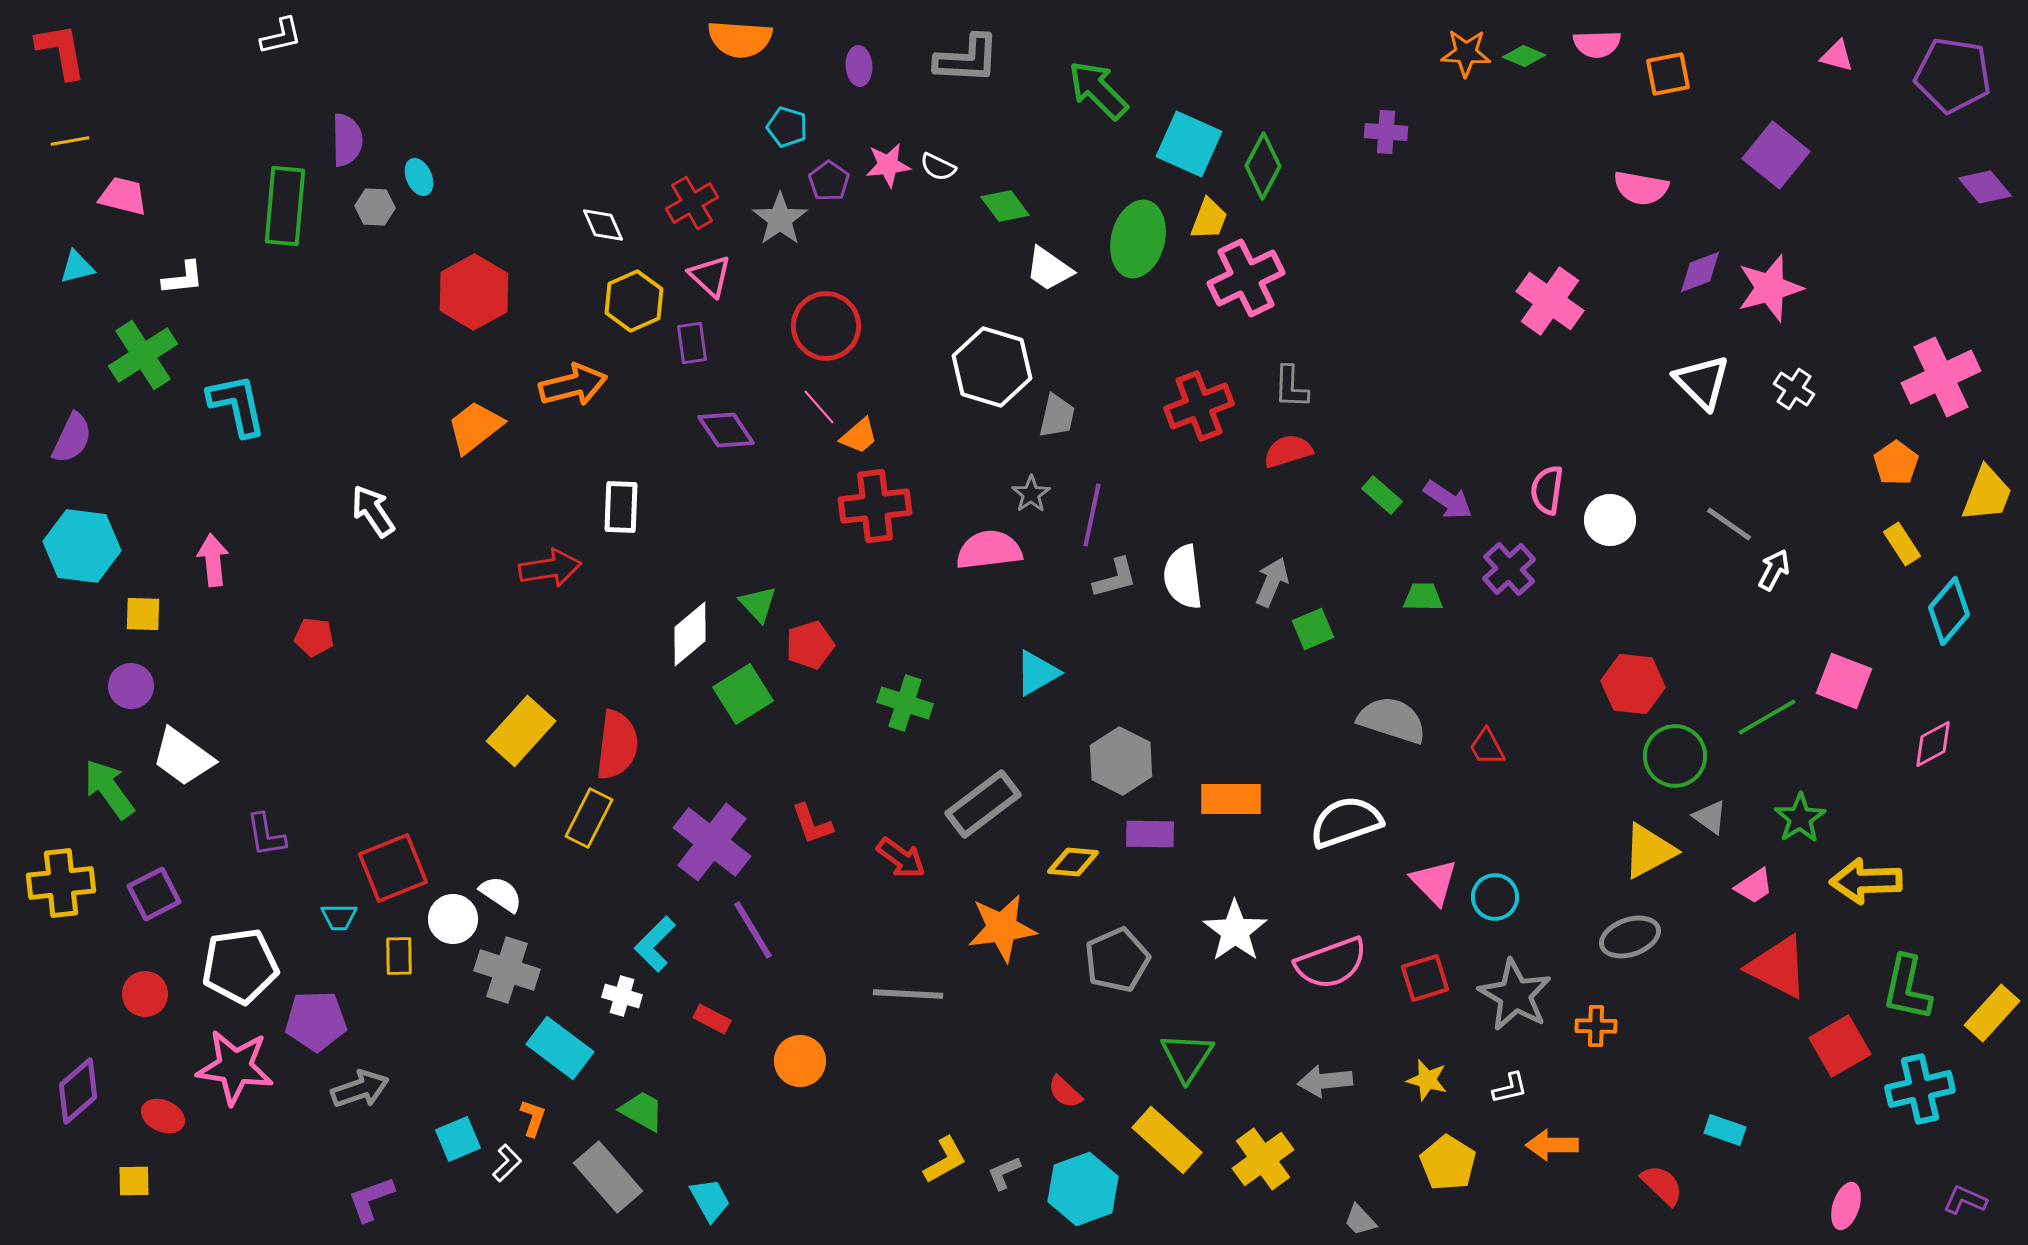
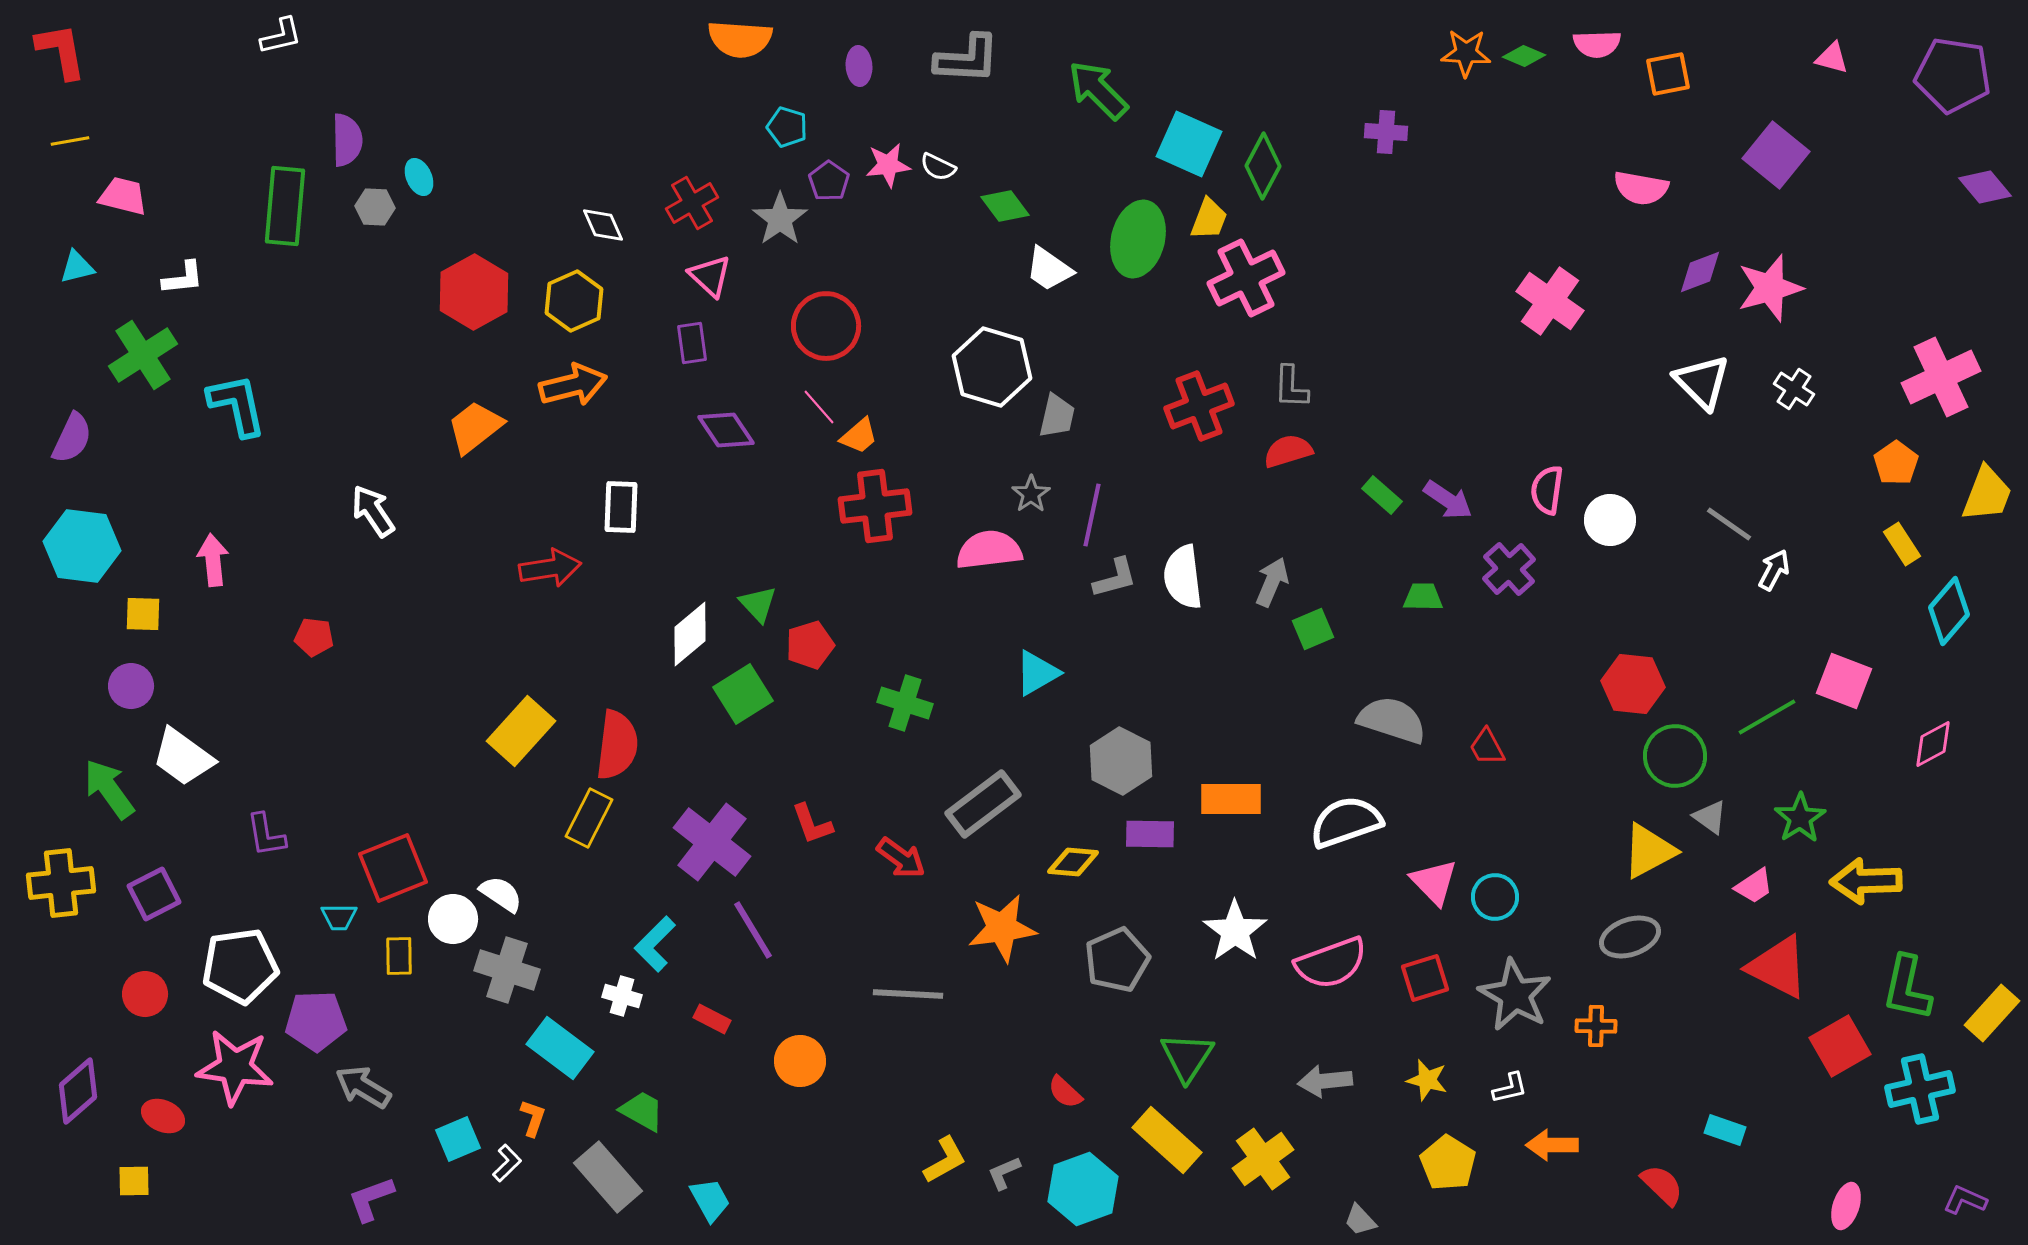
pink triangle at (1837, 56): moved 5 px left, 2 px down
yellow hexagon at (634, 301): moved 60 px left
gray arrow at (360, 1089): moved 3 px right, 2 px up; rotated 130 degrees counterclockwise
